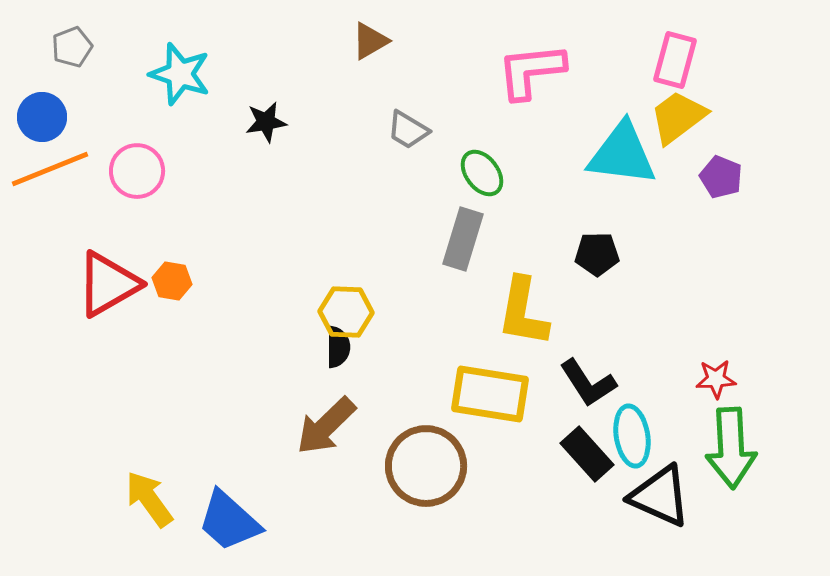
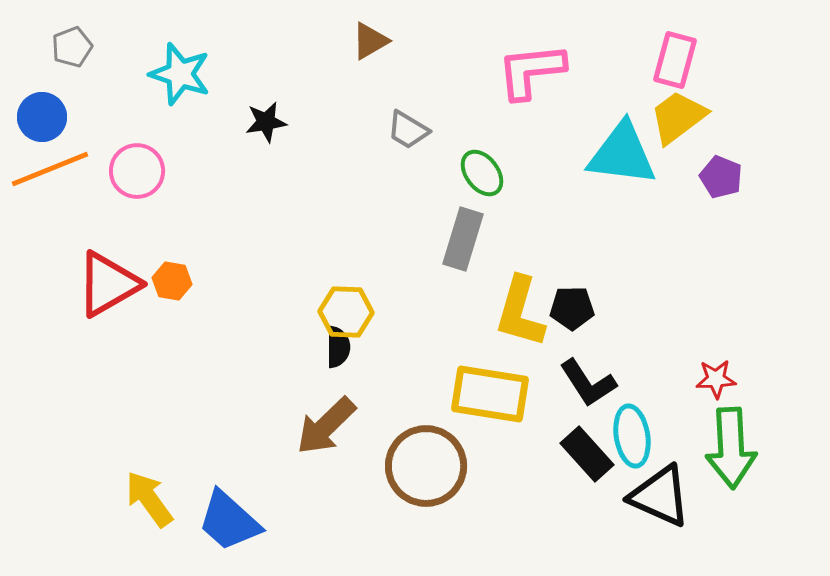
black pentagon: moved 25 px left, 54 px down
yellow L-shape: moved 3 px left; rotated 6 degrees clockwise
